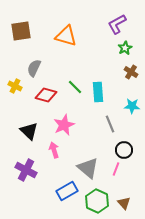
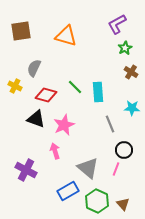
cyan star: moved 2 px down
black triangle: moved 7 px right, 12 px up; rotated 24 degrees counterclockwise
pink arrow: moved 1 px right, 1 px down
blue rectangle: moved 1 px right
brown triangle: moved 1 px left, 1 px down
